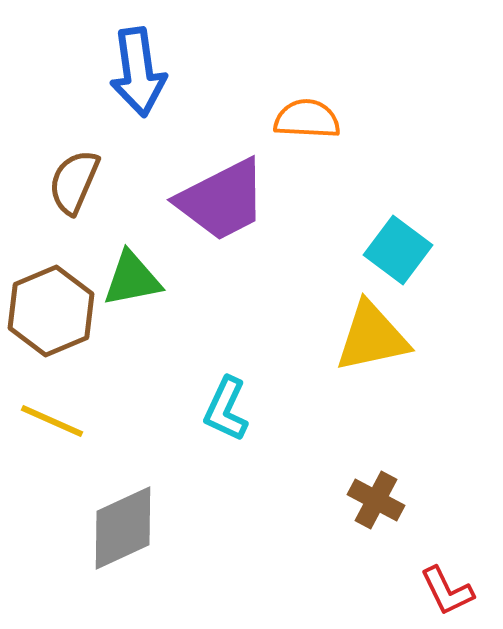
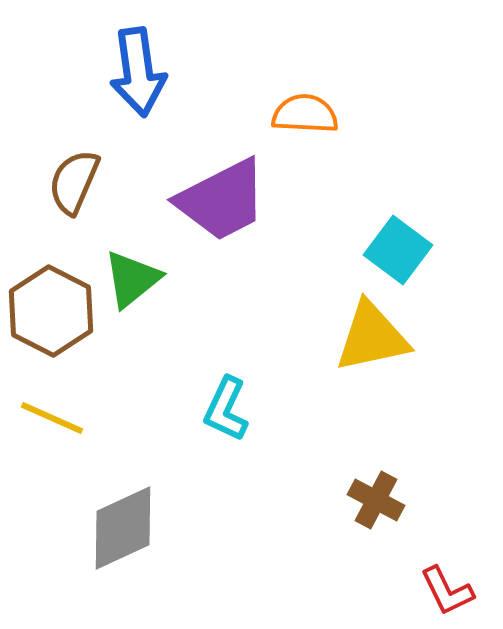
orange semicircle: moved 2 px left, 5 px up
green triangle: rotated 28 degrees counterclockwise
brown hexagon: rotated 10 degrees counterclockwise
yellow line: moved 3 px up
